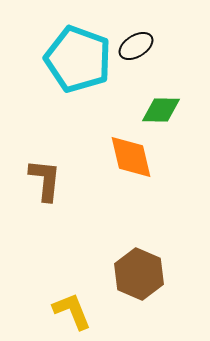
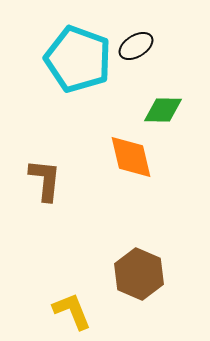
green diamond: moved 2 px right
